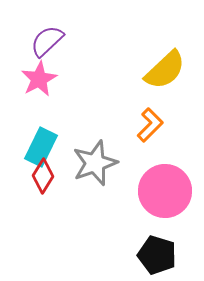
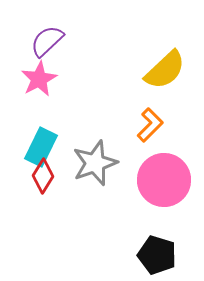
pink circle: moved 1 px left, 11 px up
